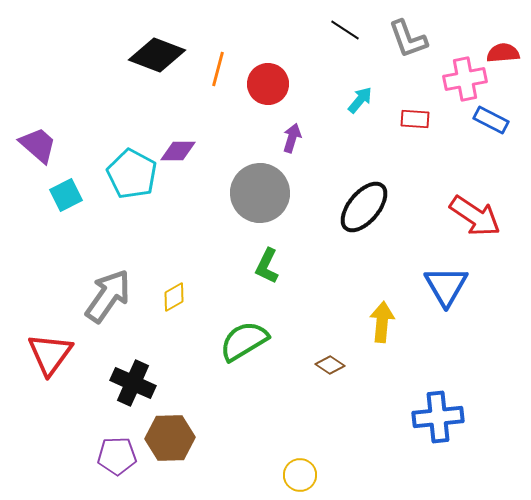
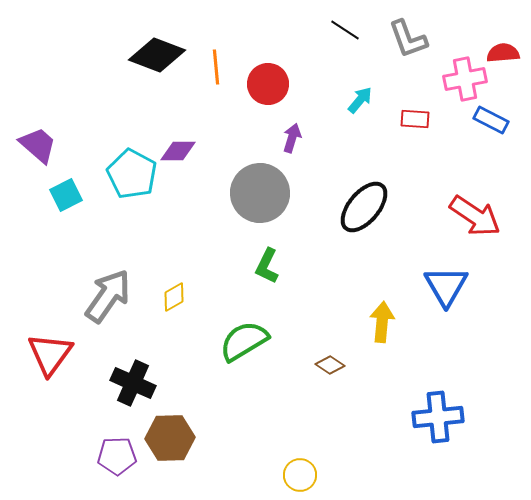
orange line: moved 2 px left, 2 px up; rotated 20 degrees counterclockwise
